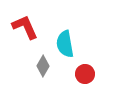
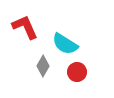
cyan semicircle: rotated 48 degrees counterclockwise
red circle: moved 8 px left, 2 px up
